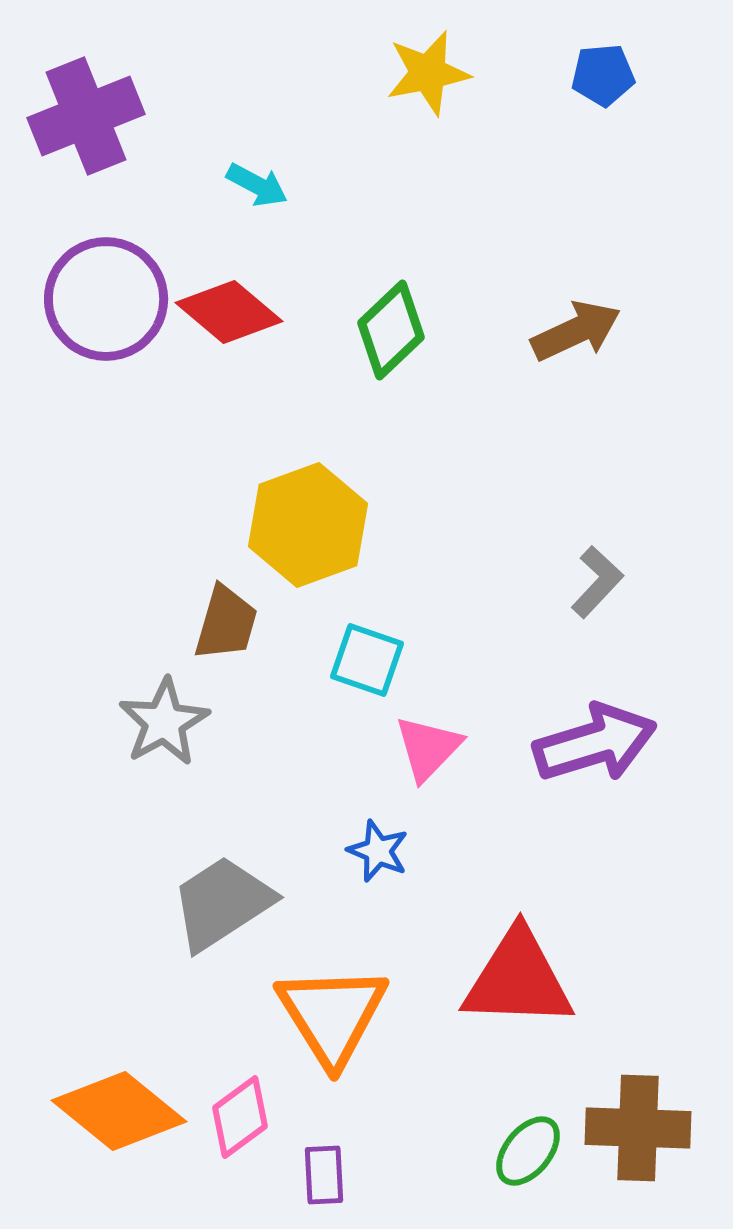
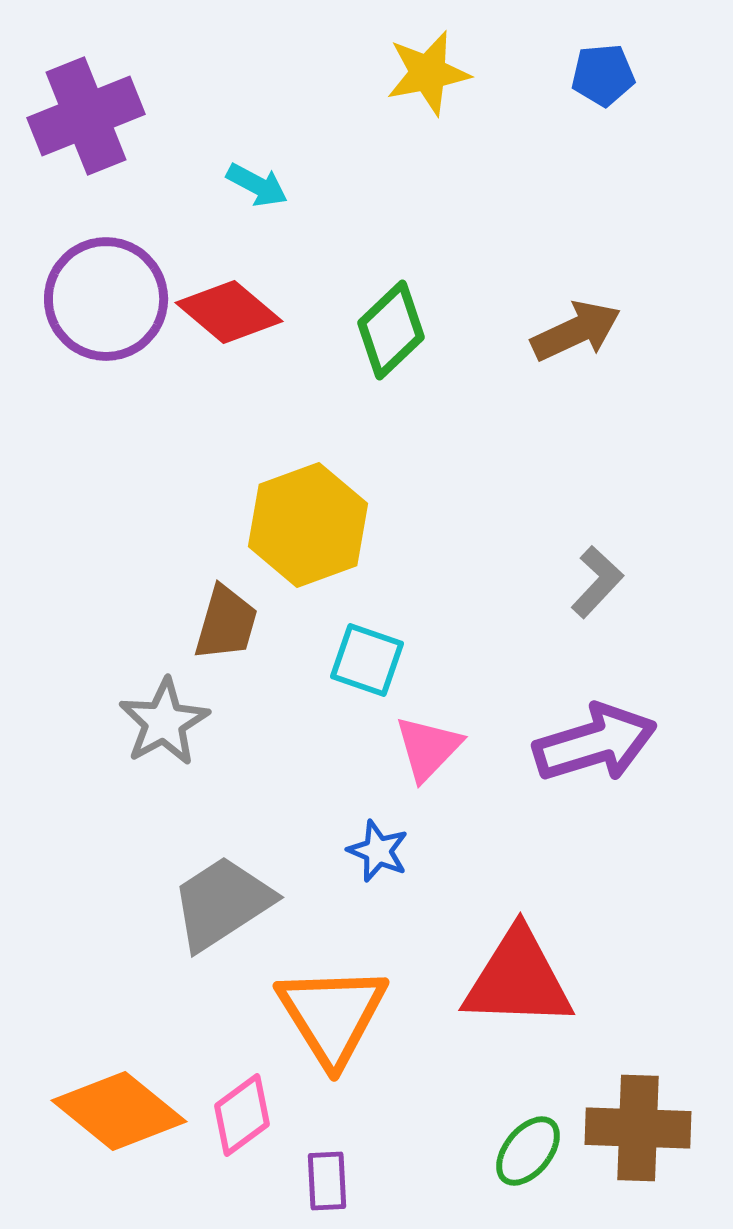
pink diamond: moved 2 px right, 2 px up
purple rectangle: moved 3 px right, 6 px down
